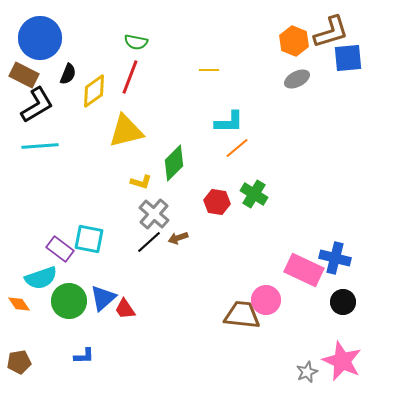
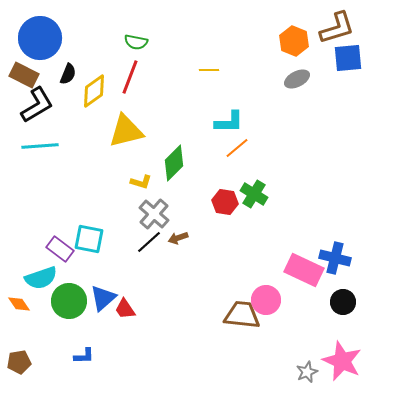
brown L-shape: moved 6 px right, 4 px up
red hexagon: moved 8 px right
